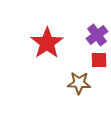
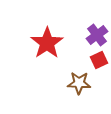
red square: rotated 24 degrees counterclockwise
